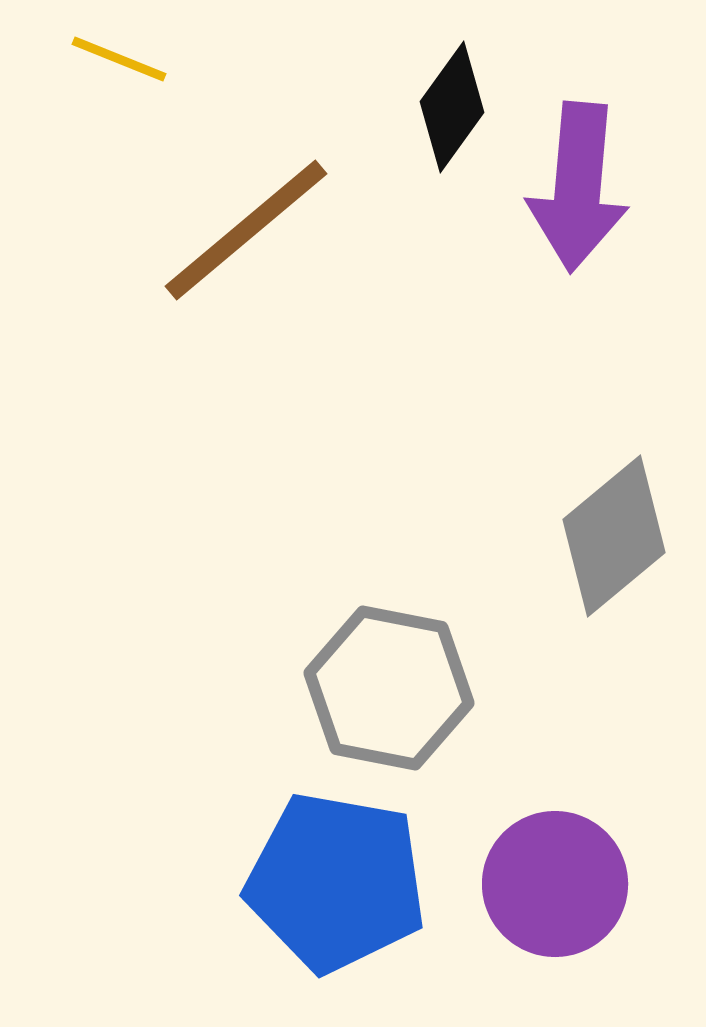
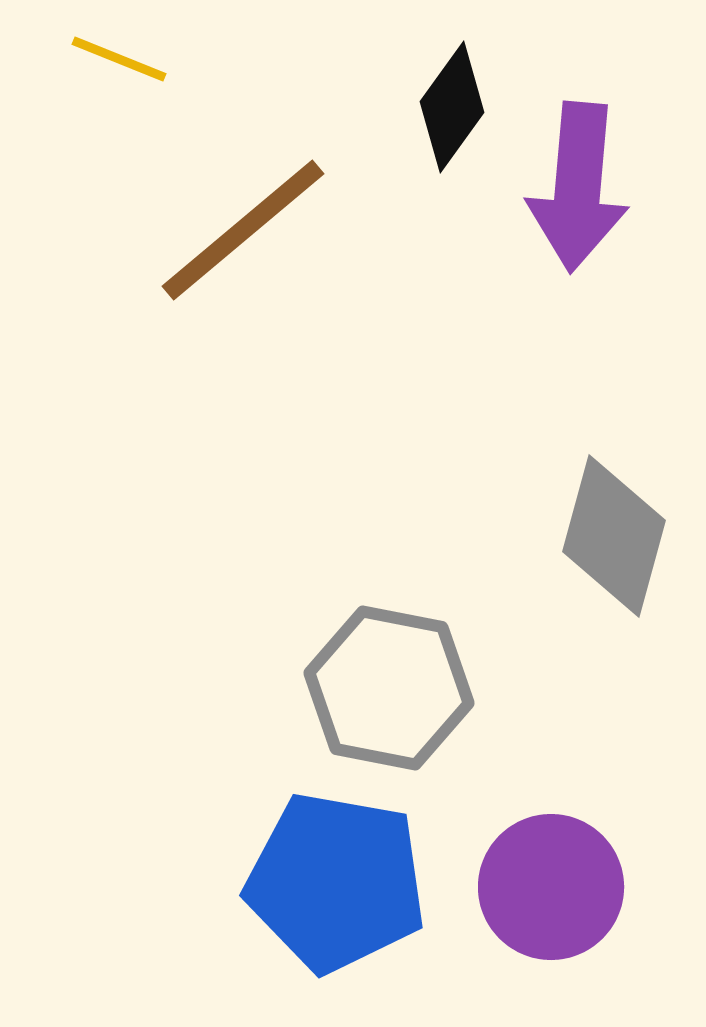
brown line: moved 3 px left
gray diamond: rotated 35 degrees counterclockwise
purple circle: moved 4 px left, 3 px down
